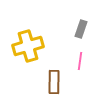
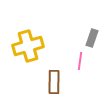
gray rectangle: moved 11 px right, 9 px down
